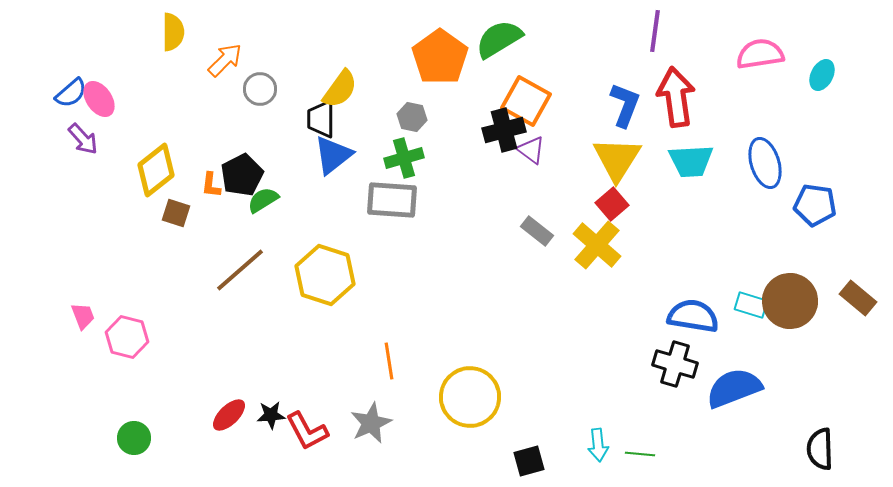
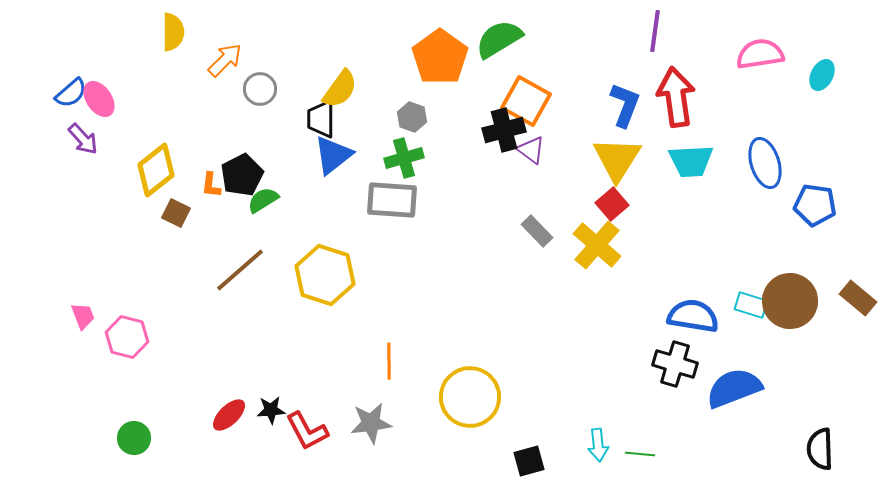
gray hexagon at (412, 117): rotated 8 degrees clockwise
brown square at (176, 213): rotated 8 degrees clockwise
gray rectangle at (537, 231): rotated 8 degrees clockwise
orange line at (389, 361): rotated 9 degrees clockwise
black star at (271, 415): moved 5 px up
gray star at (371, 423): rotated 18 degrees clockwise
